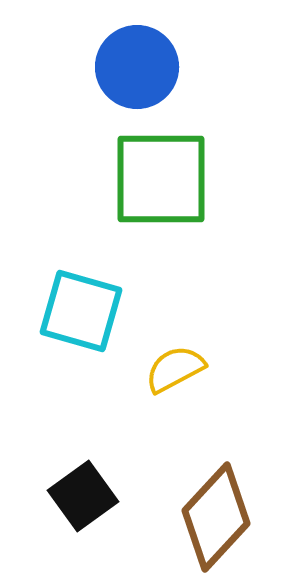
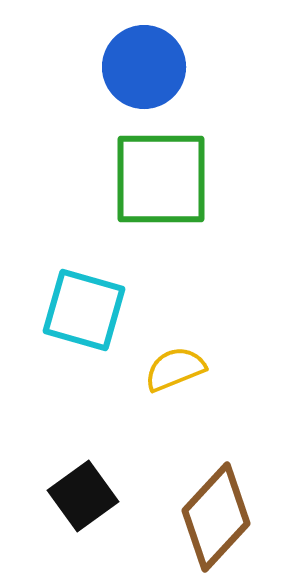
blue circle: moved 7 px right
cyan square: moved 3 px right, 1 px up
yellow semicircle: rotated 6 degrees clockwise
